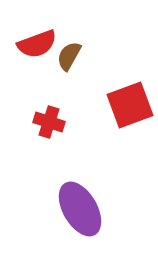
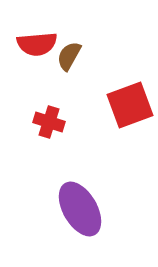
red semicircle: rotated 15 degrees clockwise
